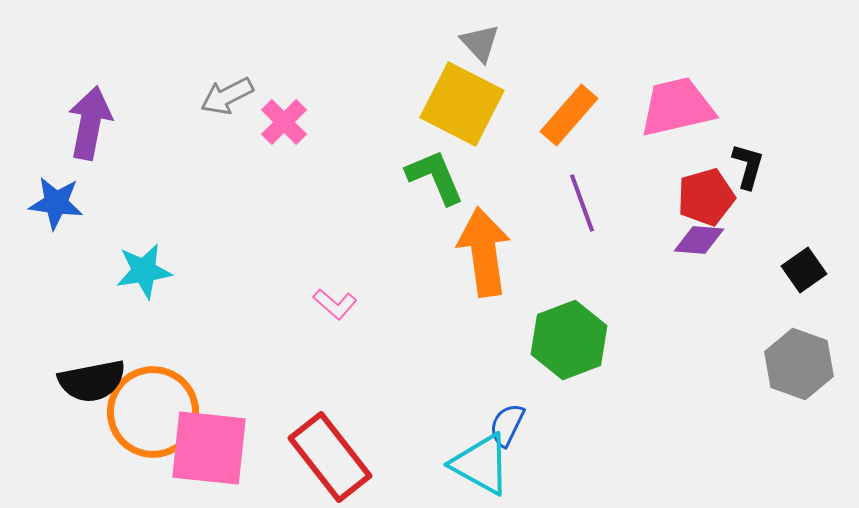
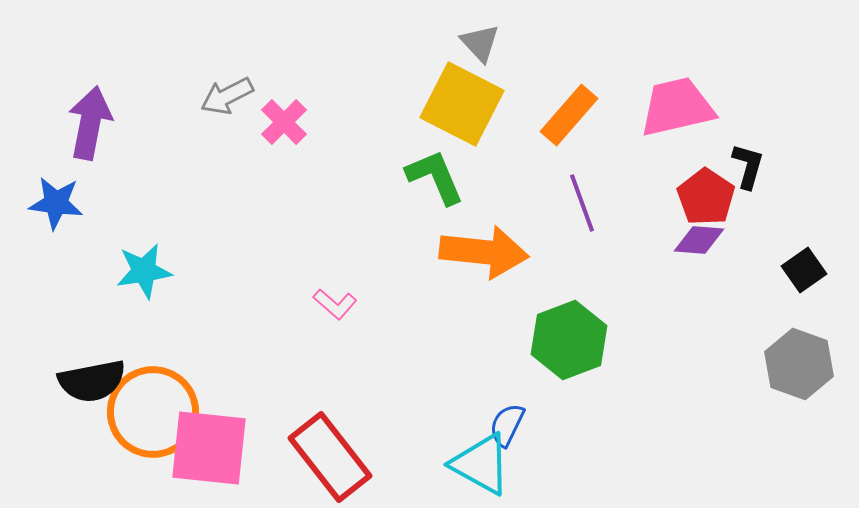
red pentagon: rotated 22 degrees counterclockwise
orange arrow: rotated 104 degrees clockwise
